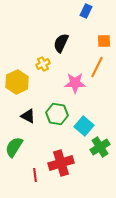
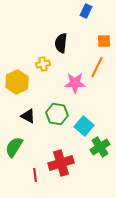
black semicircle: rotated 18 degrees counterclockwise
yellow cross: rotated 16 degrees clockwise
